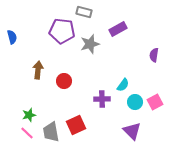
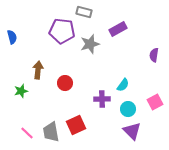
red circle: moved 1 px right, 2 px down
cyan circle: moved 7 px left, 7 px down
green star: moved 8 px left, 24 px up
